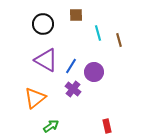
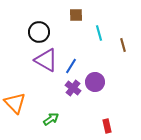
black circle: moved 4 px left, 8 px down
cyan line: moved 1 px right
brown line: moved 4 px right, 5 px down
purple circle: moved 1 px right, 10 px down
purple cross: moved 1 px up
orange triangle: moved 20 px left, 5 px down; rotated 35 degrees counterclockwise
green arrow: moved 7 px up
